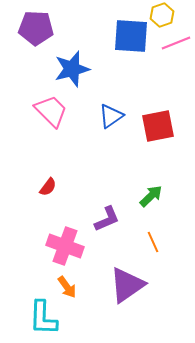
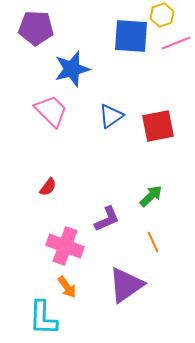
purple triangle: moved 1 px left
